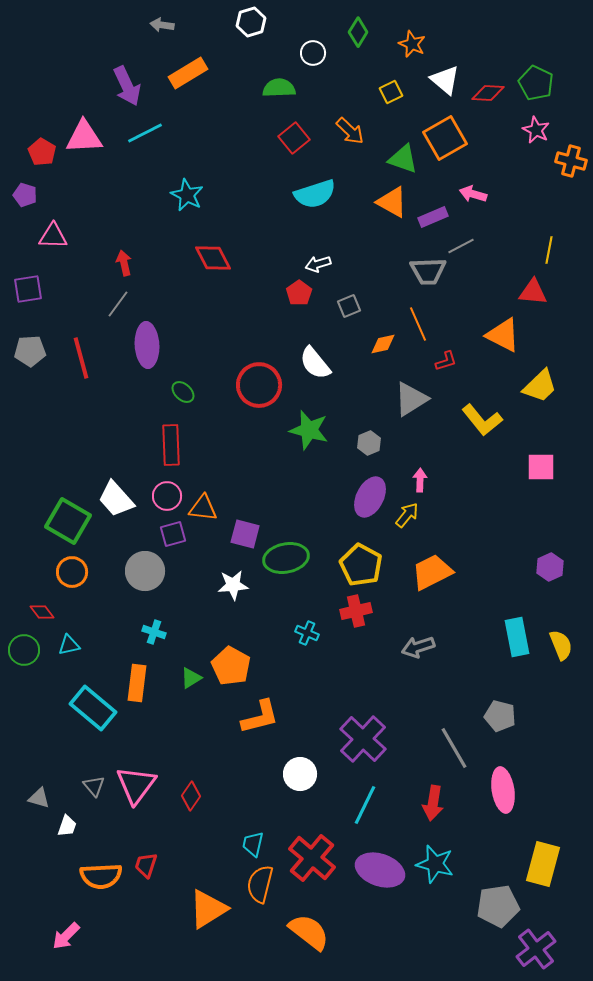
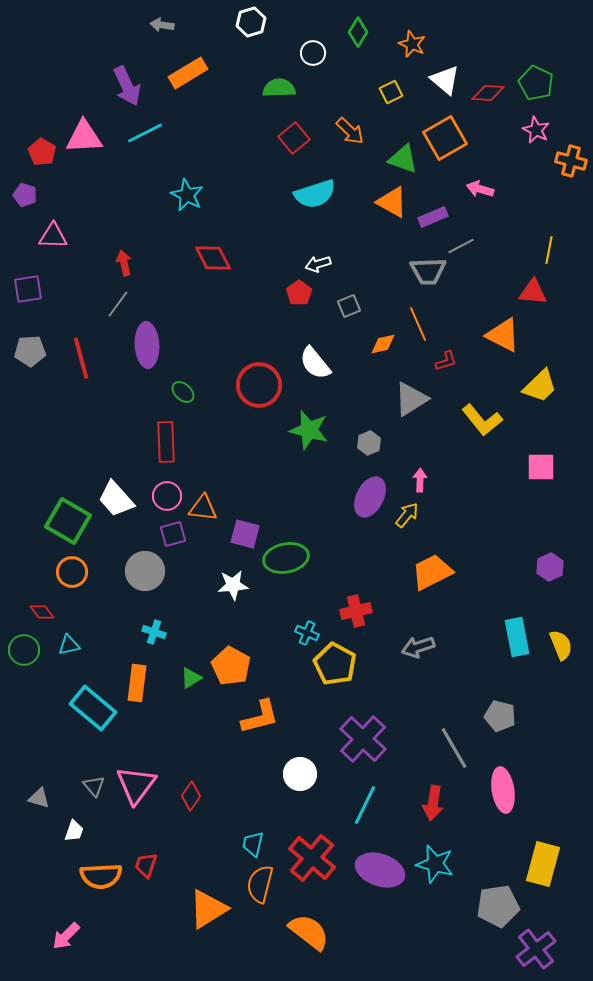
pink arrow at (473, 194): moved 7 px right, 5 px up
red rectangle at (171, 445): moved 5 px left, 3 px up
yellow pentagon at (361, 565): moved 26 px left, 99 px down
white trapezoid at (67, 826): moved 7 px right, 5 px down
